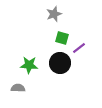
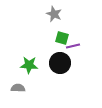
gray star: rotated 28 degrees counterclockwise
purple line: moved 6 px left, 2 px up; rotated 24 degrees clockwise
